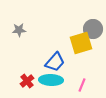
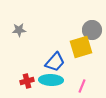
gray circle: moved 1 px left, 1 px down
yellow square: moved 4 px down
red cross: rotated 24 degrees clockwise
pink line: moved 1 px down
